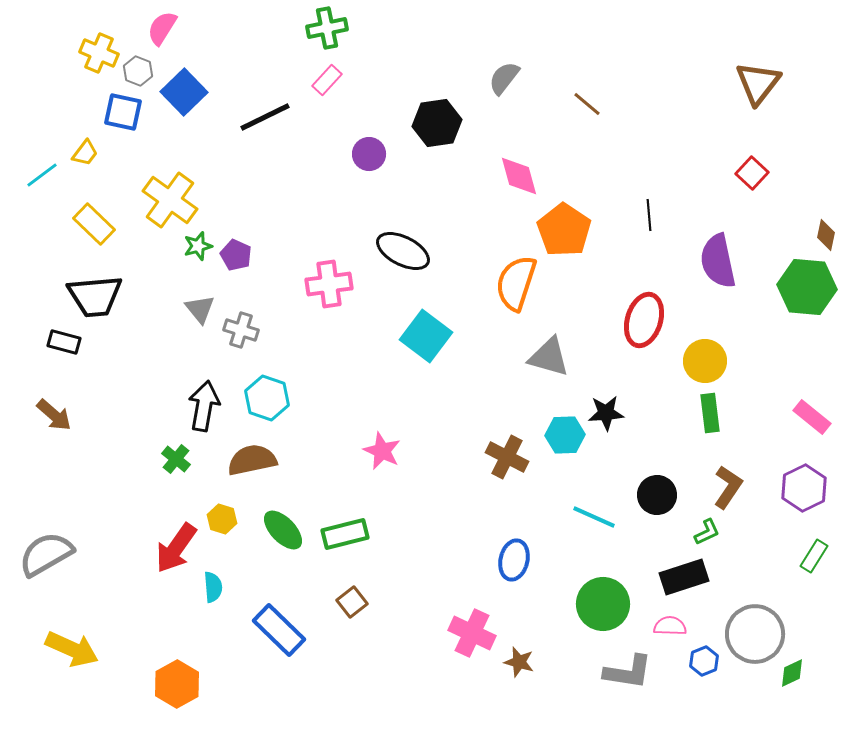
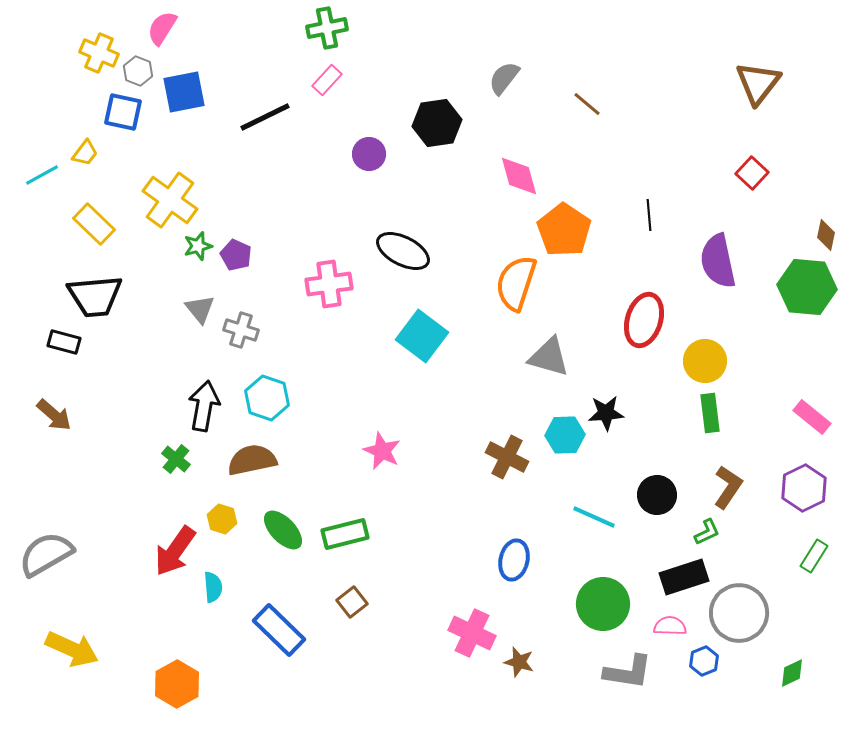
blue square at (184, 92): rotated 33 degrees clockwise
cyan line at (42, 175): rotated 8 degrees clockwise
cyan square at (426, 336): moved 4 px left
red arrow at (176, 548): moved 1 px left, 3 px down
gray circle at (755, 634): moved 16 px left, 21 px up
